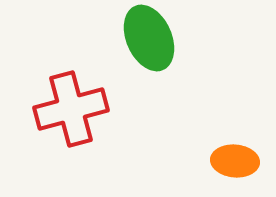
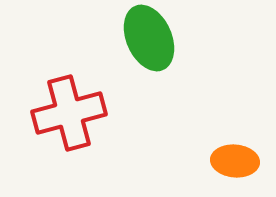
red cross: moved 2 px left, 4 px down
